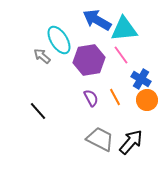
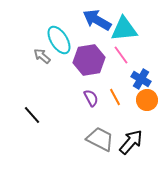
black line: moved 6 px left, 4 px down
